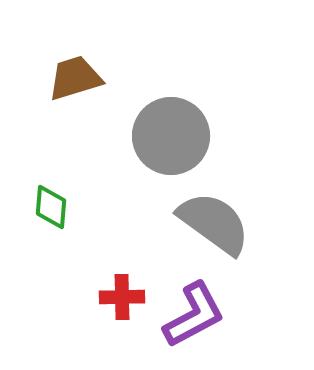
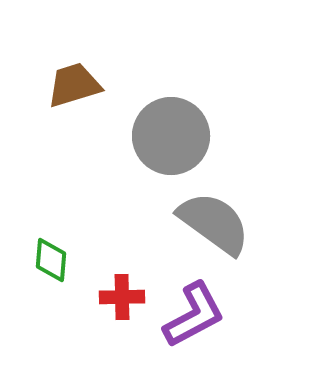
brown trapezoid: moved 1 px left, 7 px down
green diamond: moved 53 px down
